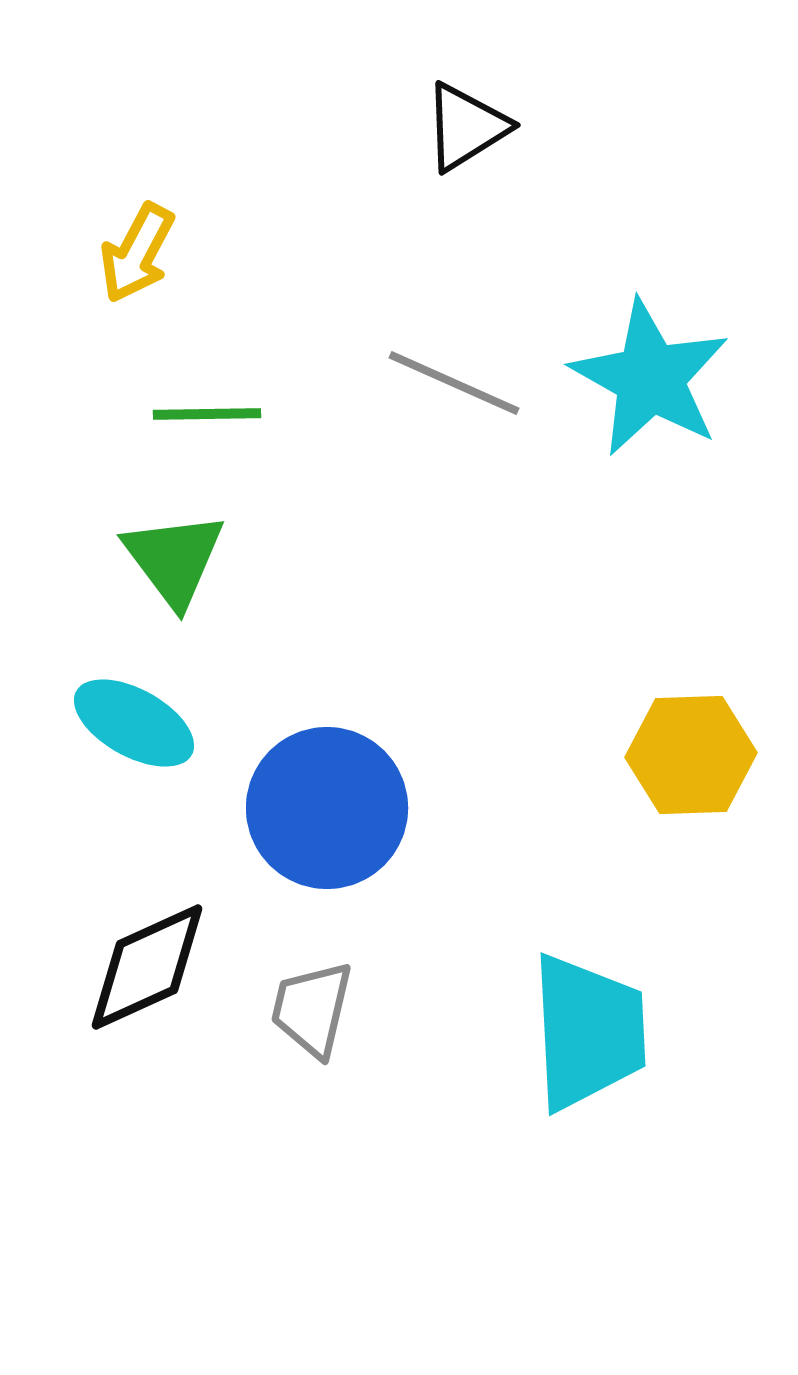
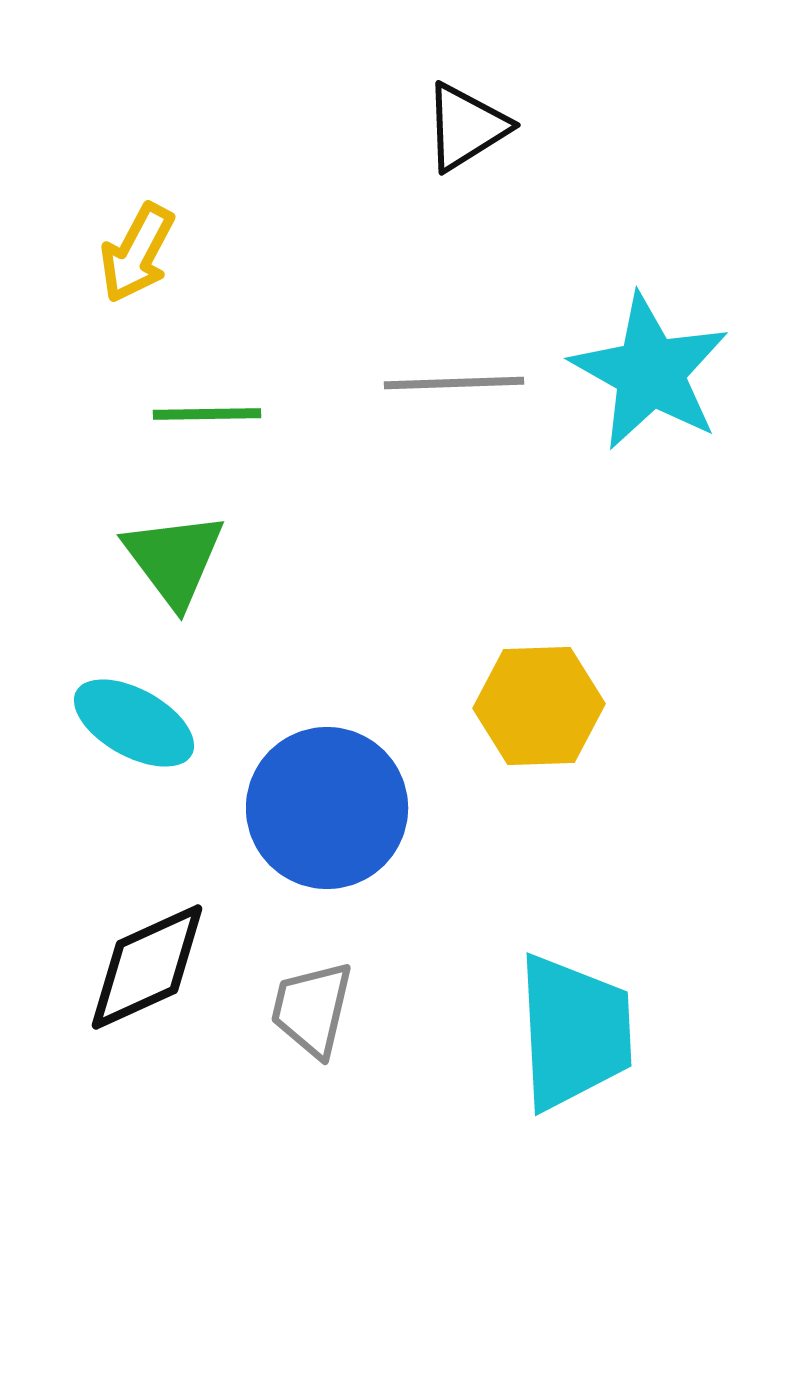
cyan star: moved 6 px up
gray line: rotated 26 degrees counterclockwise
yellow hexagon: moved 152 px left, 49 px up
cyan trapezoid: moved 14 px left
